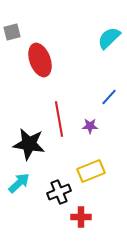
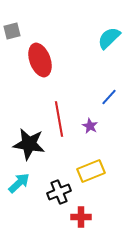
gray square: moved 1 px up
purple star: rotated 28 degrees clockwise
